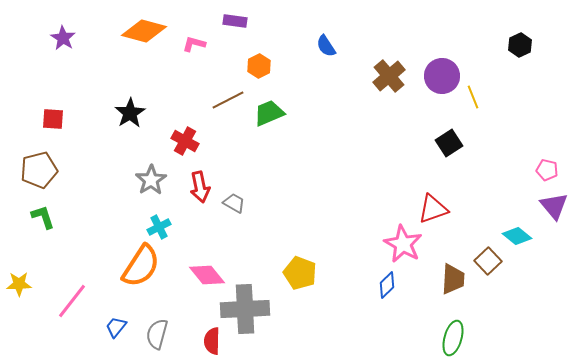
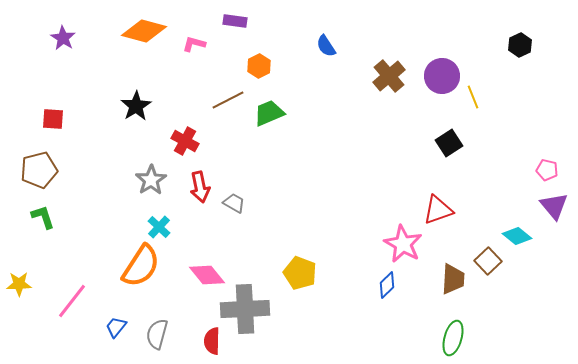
black star: moved 6 px right, 7 px up
red triangle: moved 5 px right, 1 px down
cyan cross: rotated 20 degrees counterclockwise
